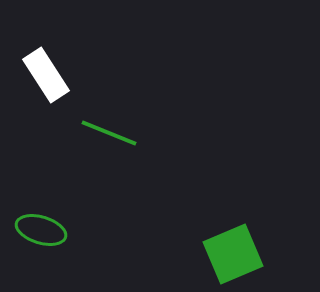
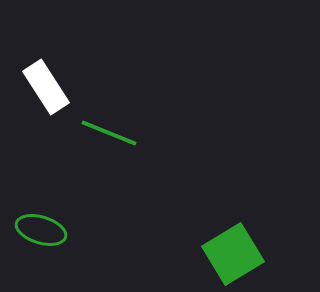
white rectangle: moved 12 px down
green square: rotated 8 degrees counterclockwise
